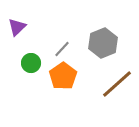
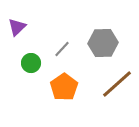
gray hexagon: rotated 20 degrees clockwise
orange pentagon: moved 1 px right, 11 px down
